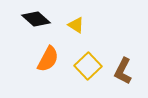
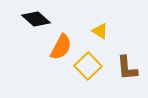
yellow triangle: moved 24 px right, 6 px down
orange semicircle: moved 13 px right, 12 px up
brown L-shape: moved 4 px right, 3 px up; rotated 32 degrees counterclockwise
